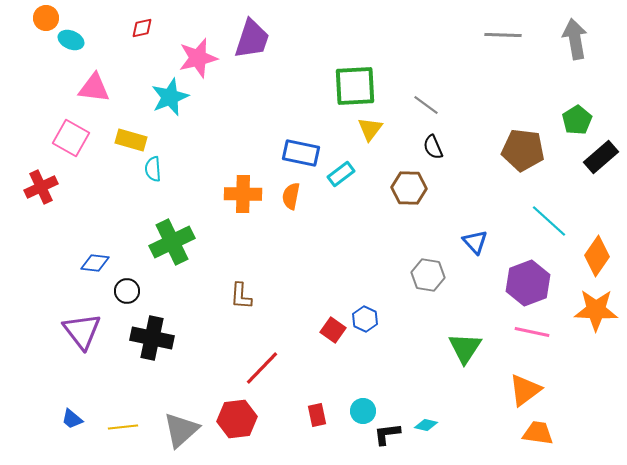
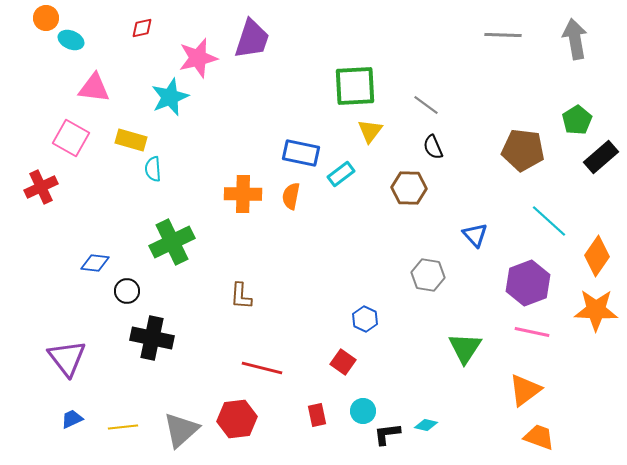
yellow triangle at (370, 129): moved 2 px down
blue triangle at (475, 242): moved 7 px up
red square at (333, 330): moved 10 px right, 32 px down
purple triangle at (82, 331): moved 15 px left, 27 px down
red line at (262, 368): rotated 60 degrees clockwise
blue trapezoid at (72, 419): rotated 115 degrees clockwise
orange trapezoid at (538, 433): moved 1 px right, 4 px down; rotated 12 degrees clockwise
